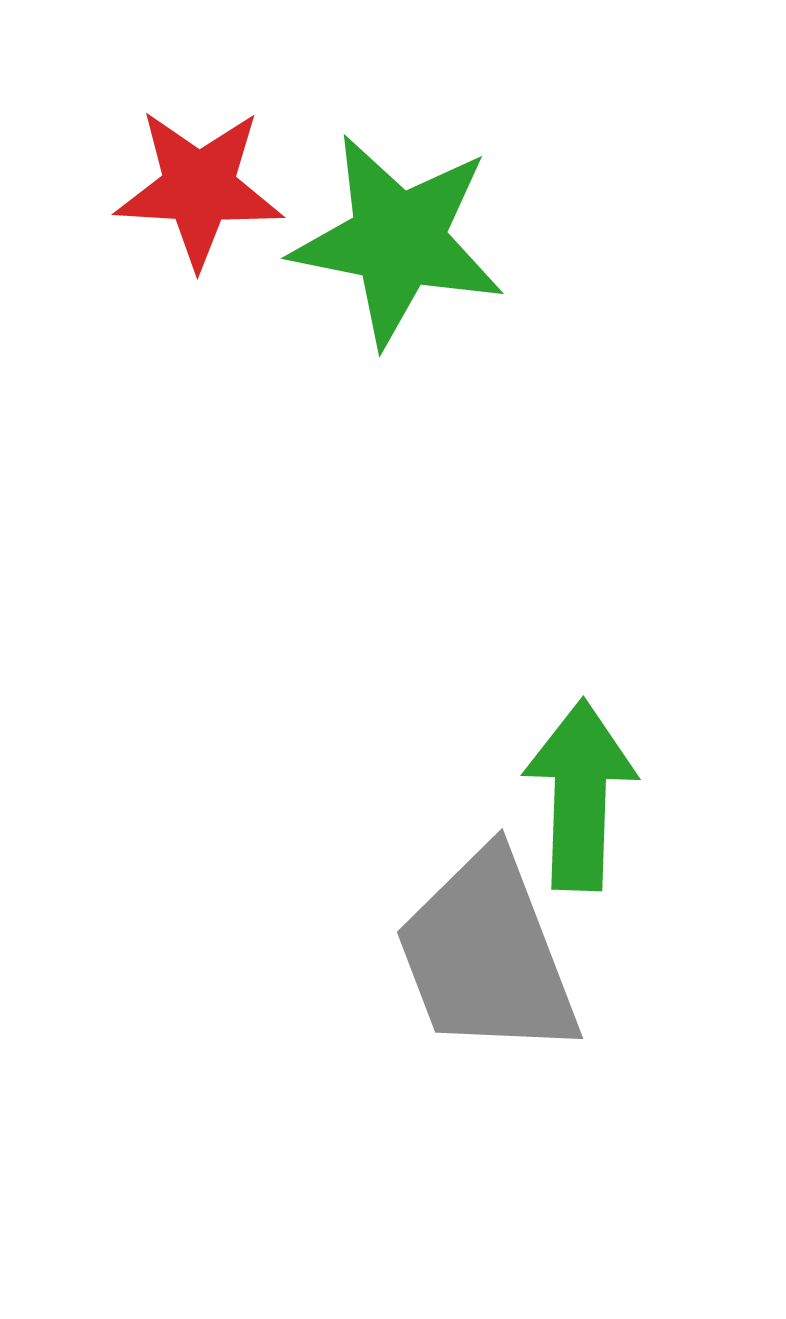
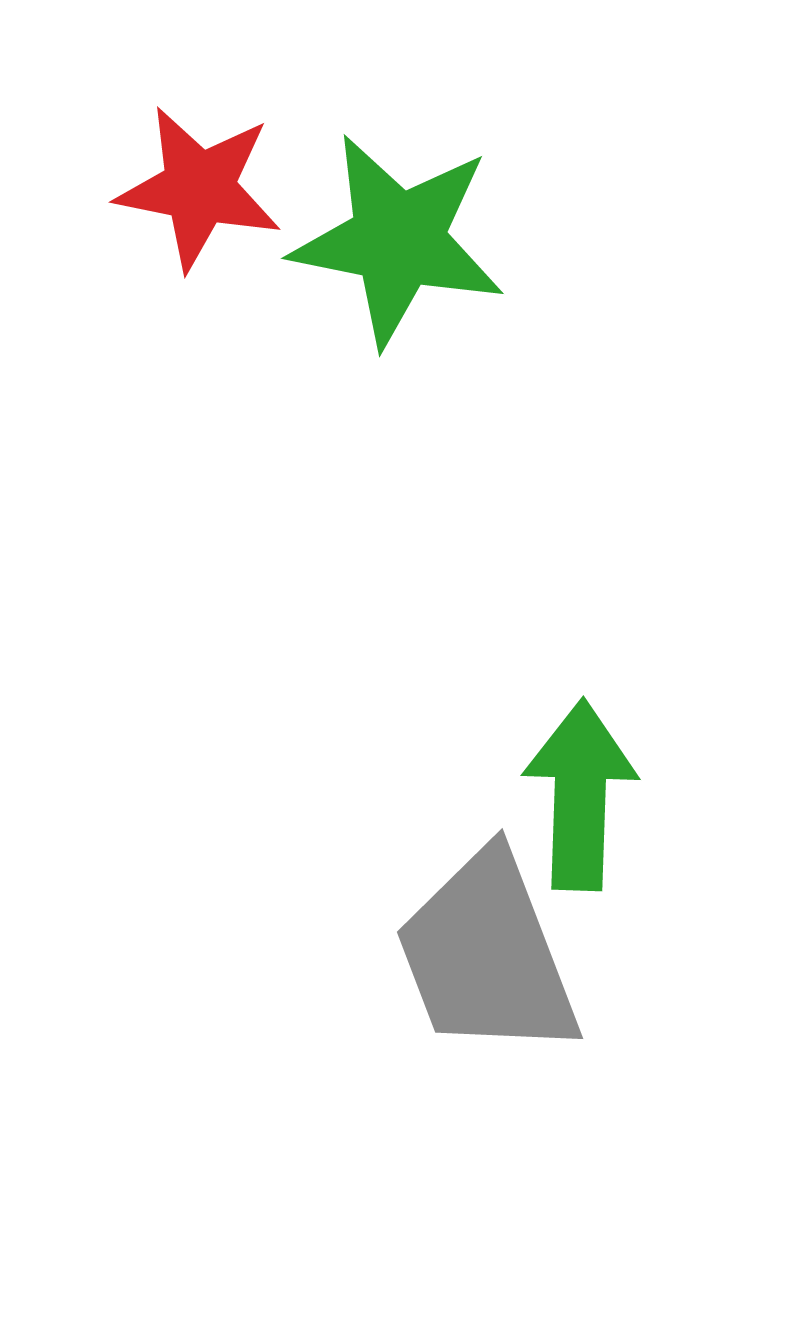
red star: rotated 8 degrees clockwise
